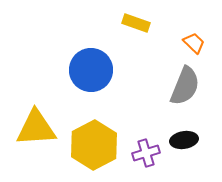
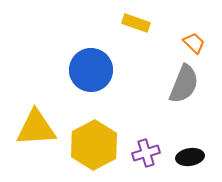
gray semicircle: moved 1 px left, 2 px up
black ellipse: moved 6 px right, 17 px down
